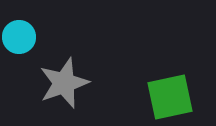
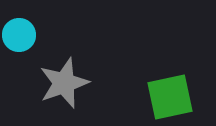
cyan circle: moved 2 px up
